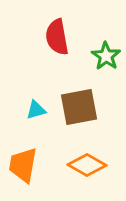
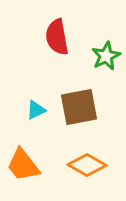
green star: rotated 12 degrees clockwise
cyan triangle: rotated 10 degrees counterclockwise
orange trapezoid: rotated 48 degrees counterclockwise
